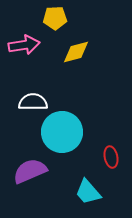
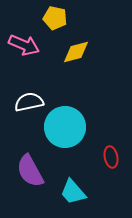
yellow pentagon: rotated 15 degrees clockwise
pink arrow: rotated 32 degrees clockwise
white semicircle: moved 4 px left; rotated 12 degrees counterclockwise
cyan circle: moved 3 px right, 5 px up
purple semicircle: rotated 96 degrees counterclockwise
cyan trapezoid: moved 15 px left
